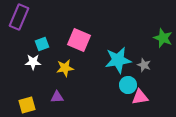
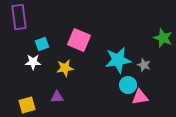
purple rectangle: rotated 30 degrees counterclockwise
